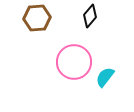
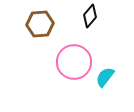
brown hexagon: moved 3 px right, 6 px down
